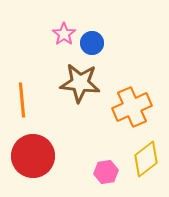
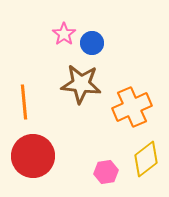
brown star: moved 1 px right, 1 px down
orange line: moved 2 px right, 2 px down
